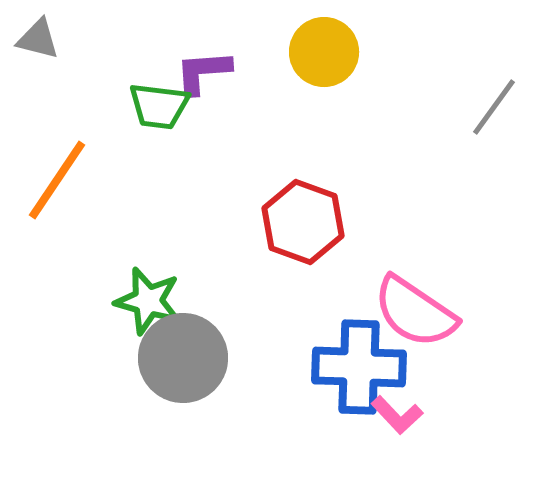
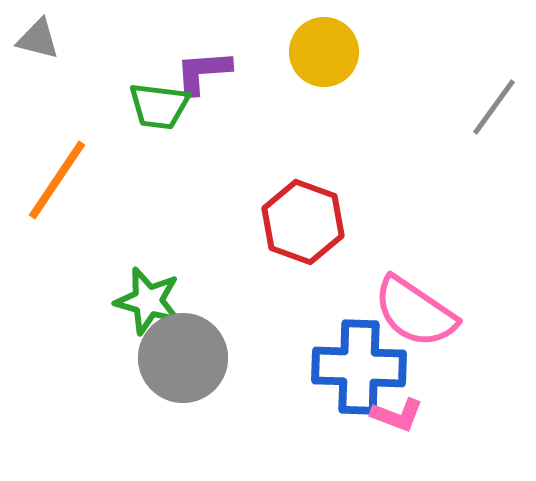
pink L-shape: rotated 26 degrees counterclockwise
